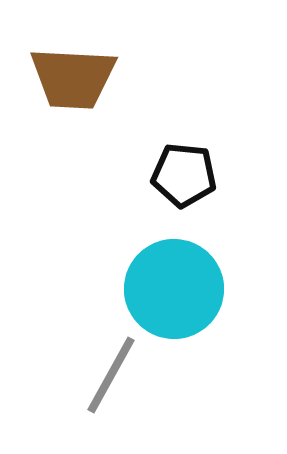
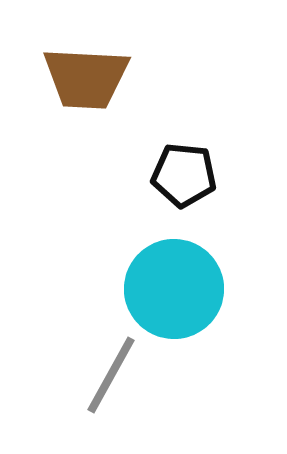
brown trapezoid: moved 13 px right
